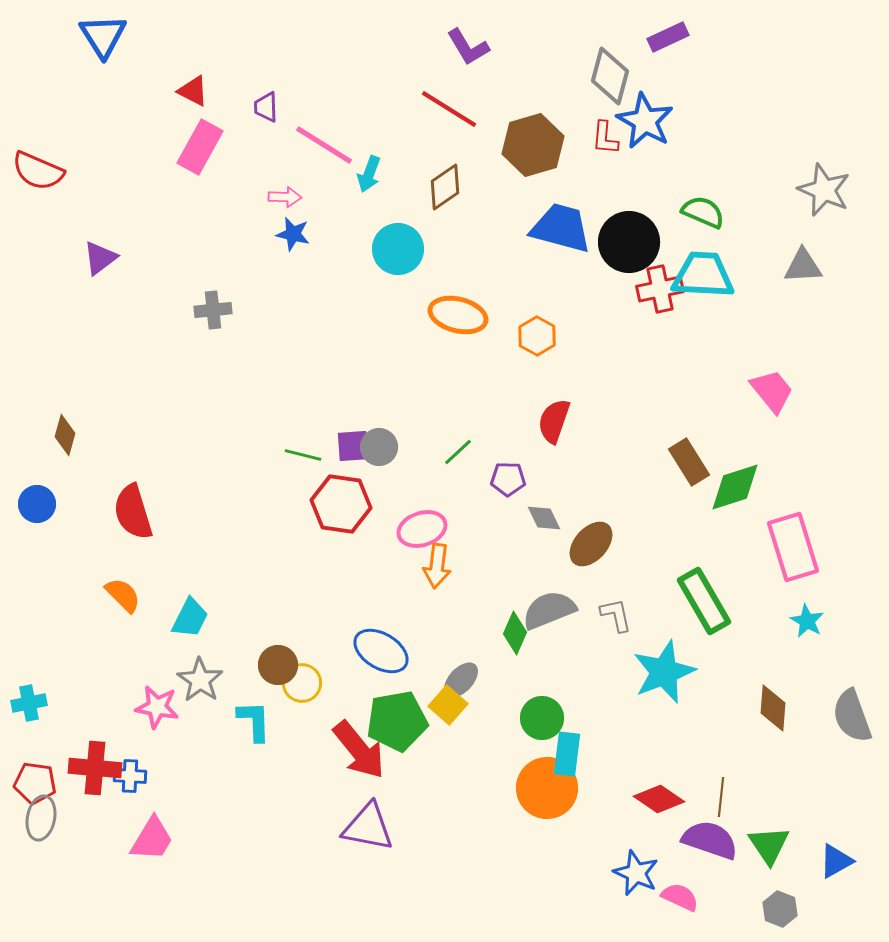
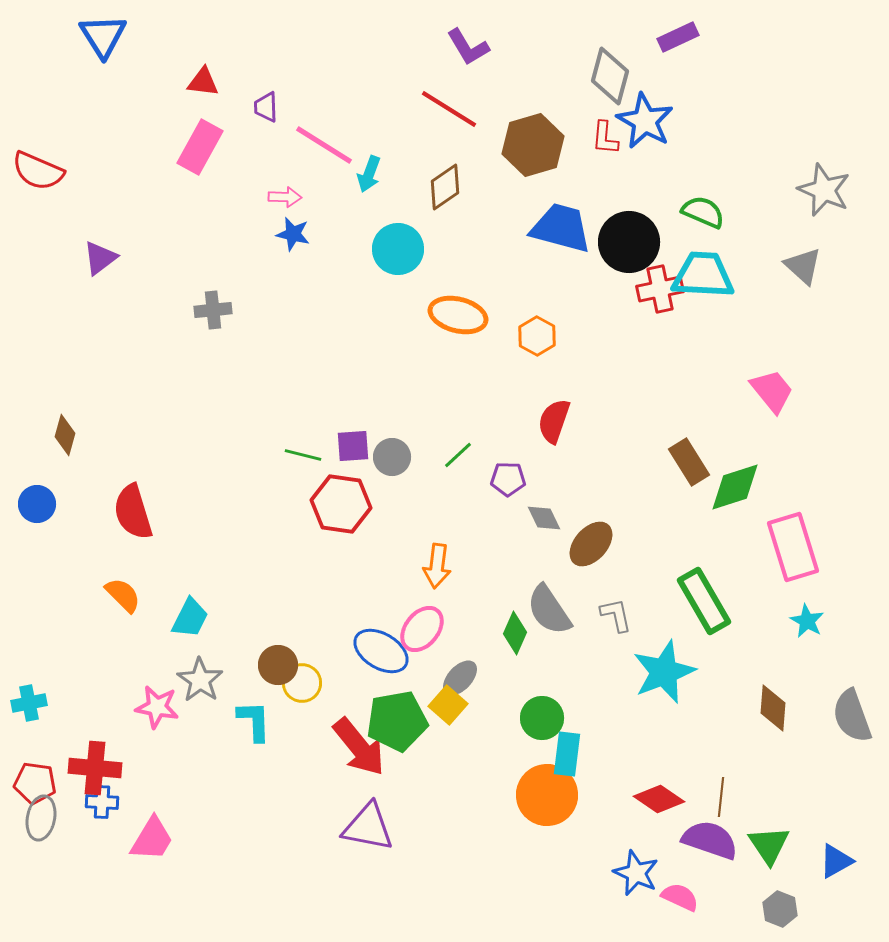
purple rectangle at (668, 37): moved 10 px right
red triangle at (193, 91): moved 10 px right, 9 px up; rotated 20 degrees counterclockwise
gray triangle at (803, 266): rotated 45 degrees clockwise
gray circle at (379, 447): moved 13 px right, 10 px down
green line at (458, 452): moved 3 px down
pink ellipse at (422, 529): moved 100 px down; rotated 33 degrees counterclockwise
gray semicircle at (549, 610): rotated 102 degrees counterclockwise
gray ellipse at (461, 680): moved 1 px left, 2 px up
red arrow at (359, 750): moved 3 px up
blue cross at (130, 776): moved 28 px left, 26 px down
orange circle at (547, 788): moved 7 px down
